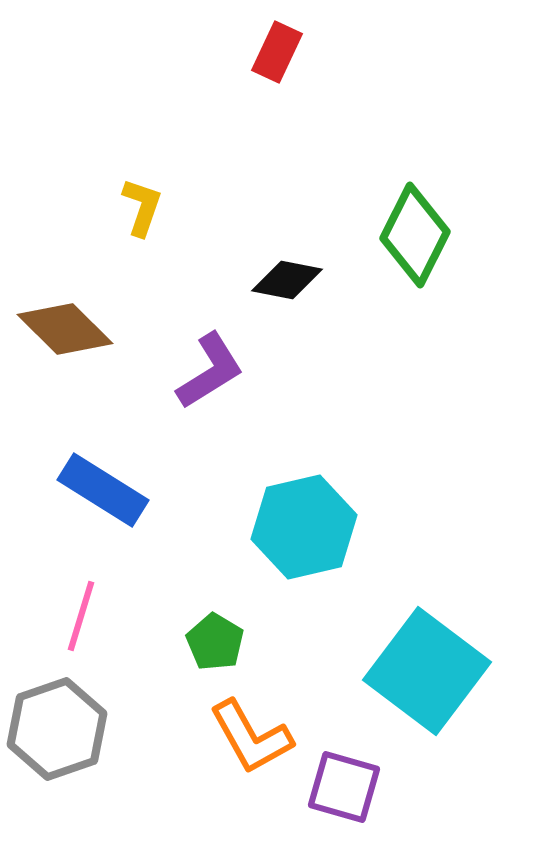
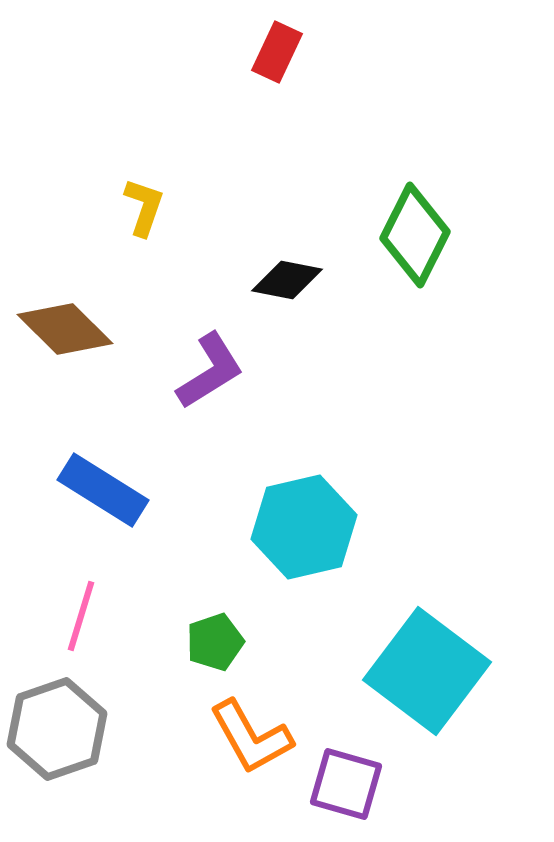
yellow L-shape: moved 2 px right
green pentagon: rotated 22 degrees clockwise
purple square: moved 2 px right, 3 px up
